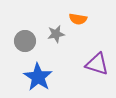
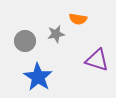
purple triangle: moved 4 px up
